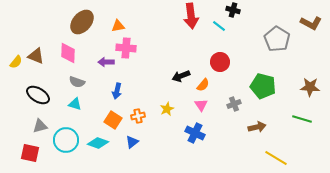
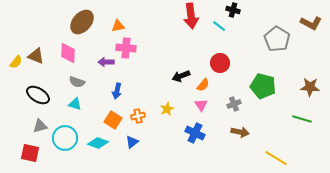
red circle: moved 1 px down
brown arrow: moved 17 px left, 5 px down; rotated 24 degrees clockwise
cyan circle: moved 1 px left, 2 px up
